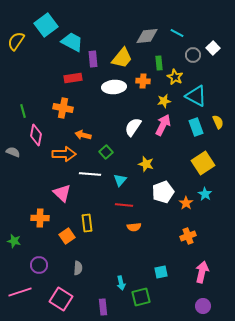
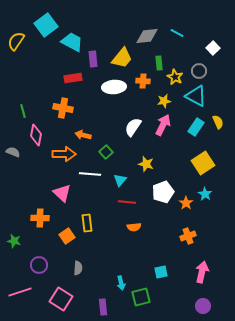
gray circle at (193, 55): moved 6 px right, 16 px down
cyan rectangle at (196, 127): rotated 54 degrees clockwise
red line at (124, 205): moved 3 px right, 3 px up
